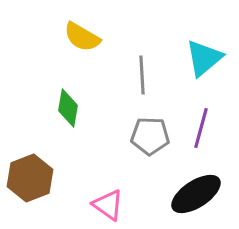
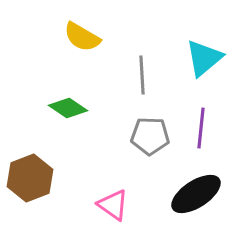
green diamond: rotated 66 degrees counterclockwise
purple line: rotated 9 degrees counterclockwise
pink triangle: moved 5 px right
